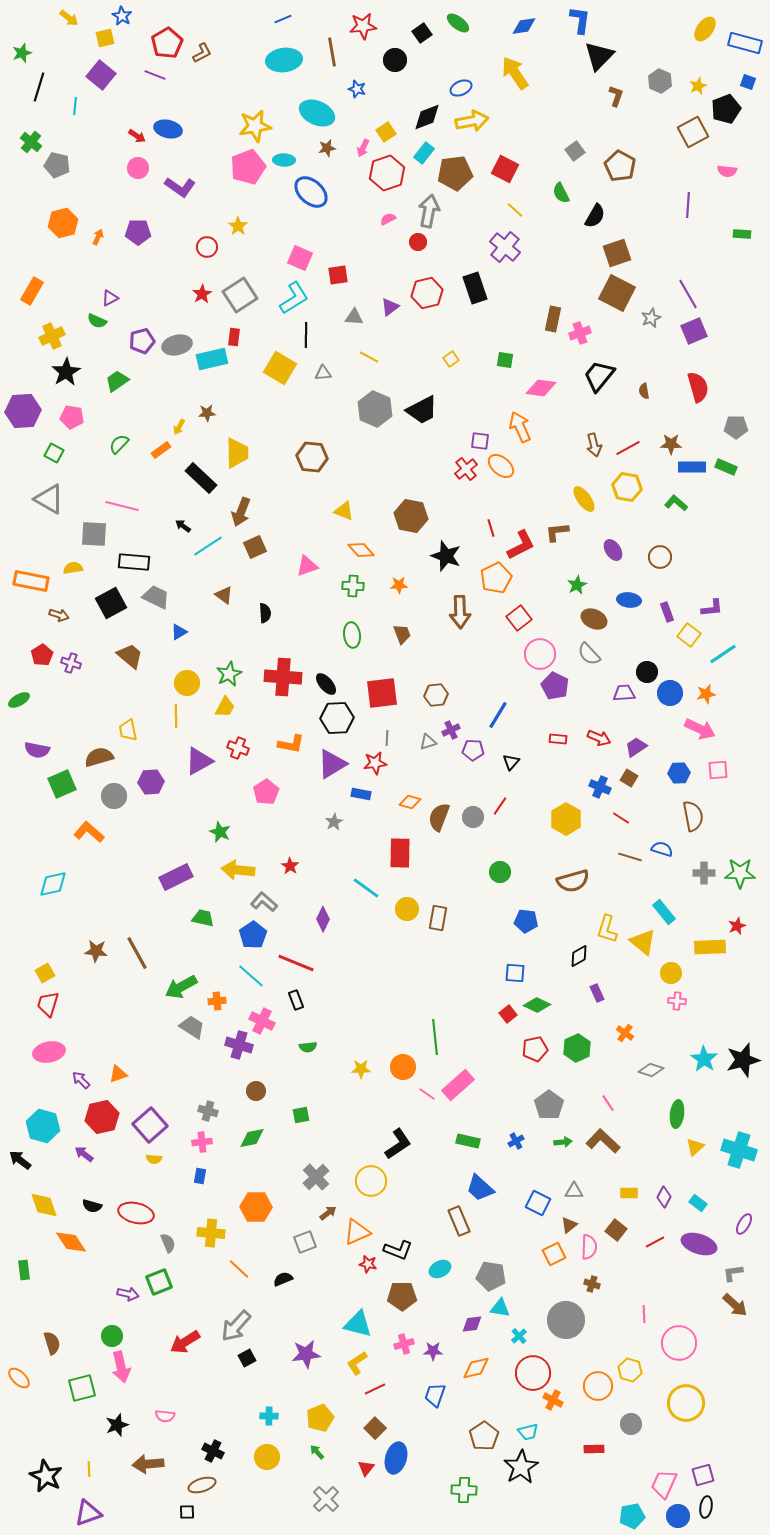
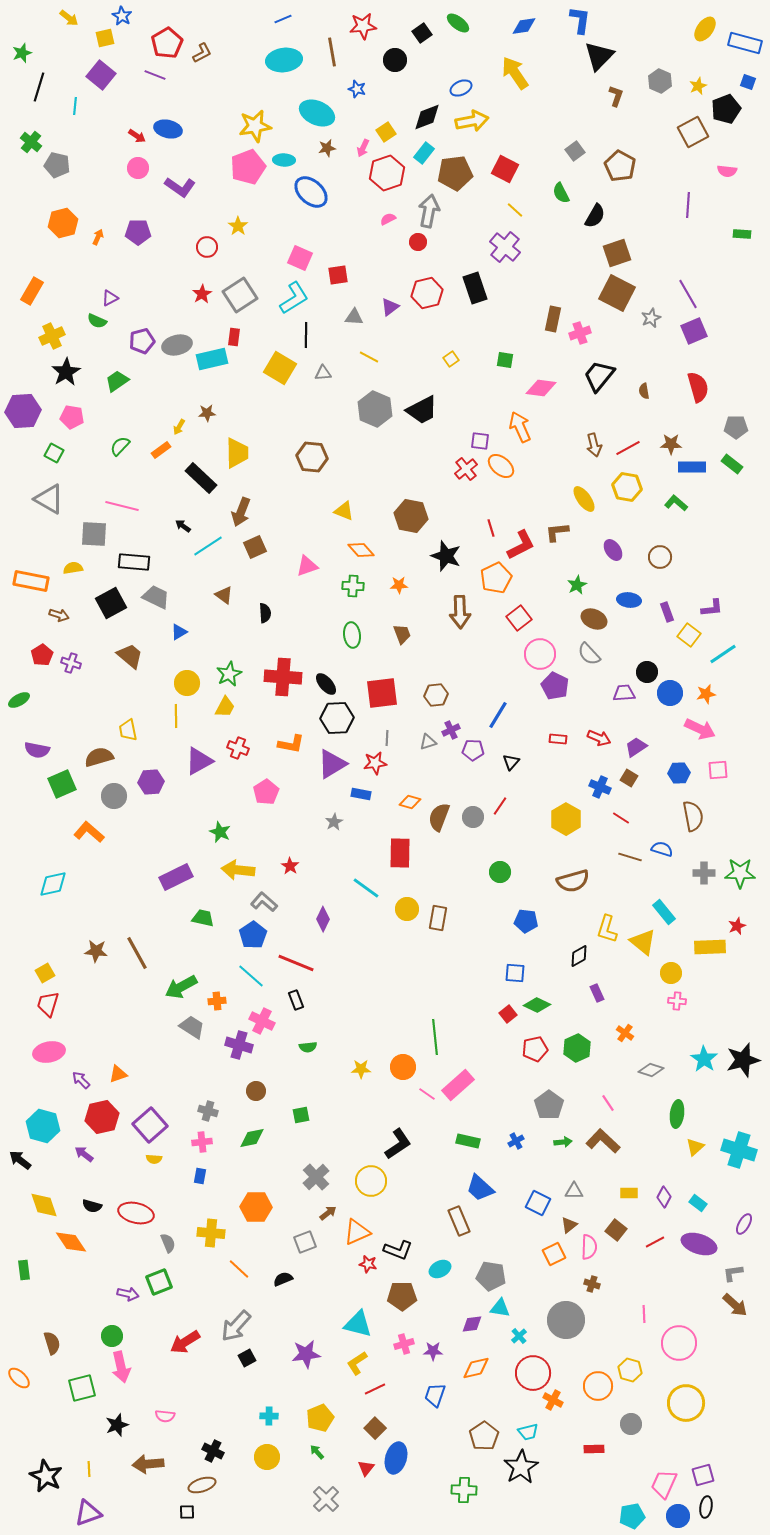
green semicircle at (119, 444): moved 1 px right, 2 px down
green rectangle at (726, 467): moved 6 px right, 3 px up; rotated 15 degrees clockwise
